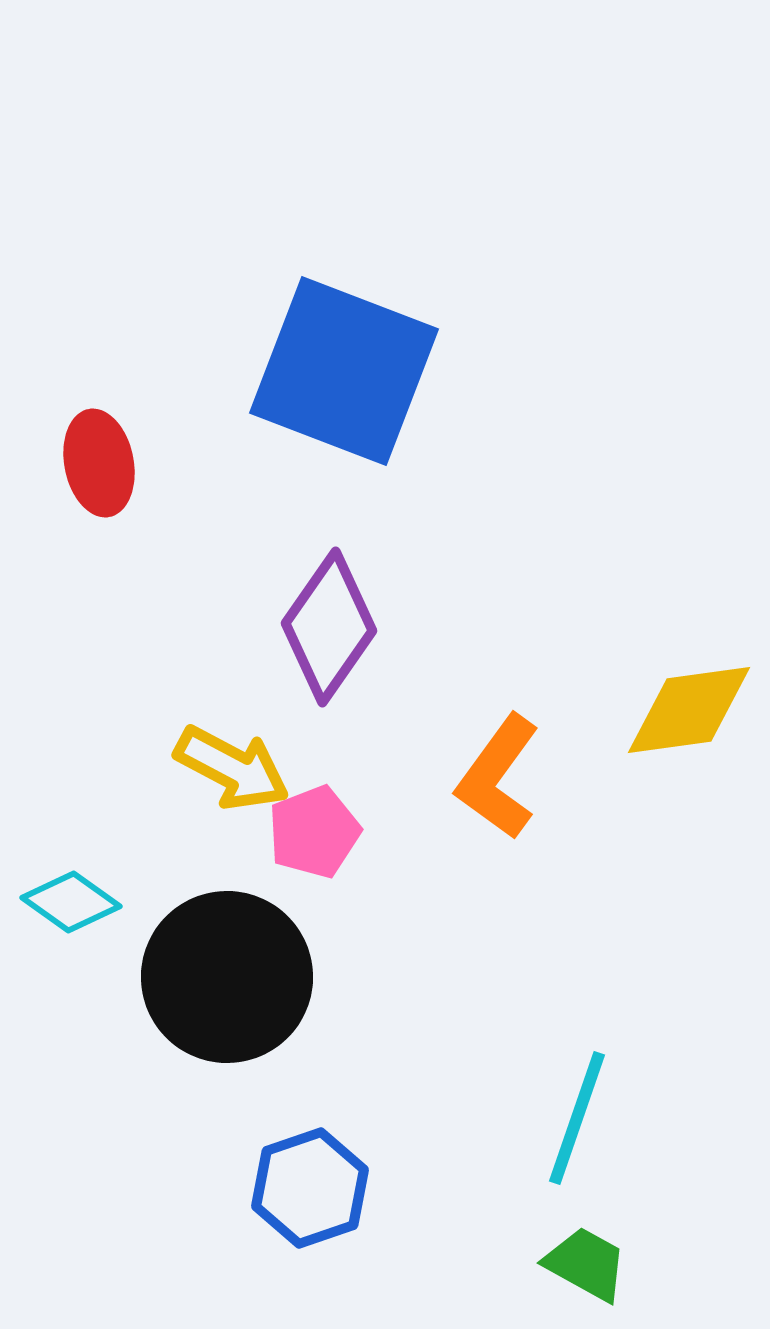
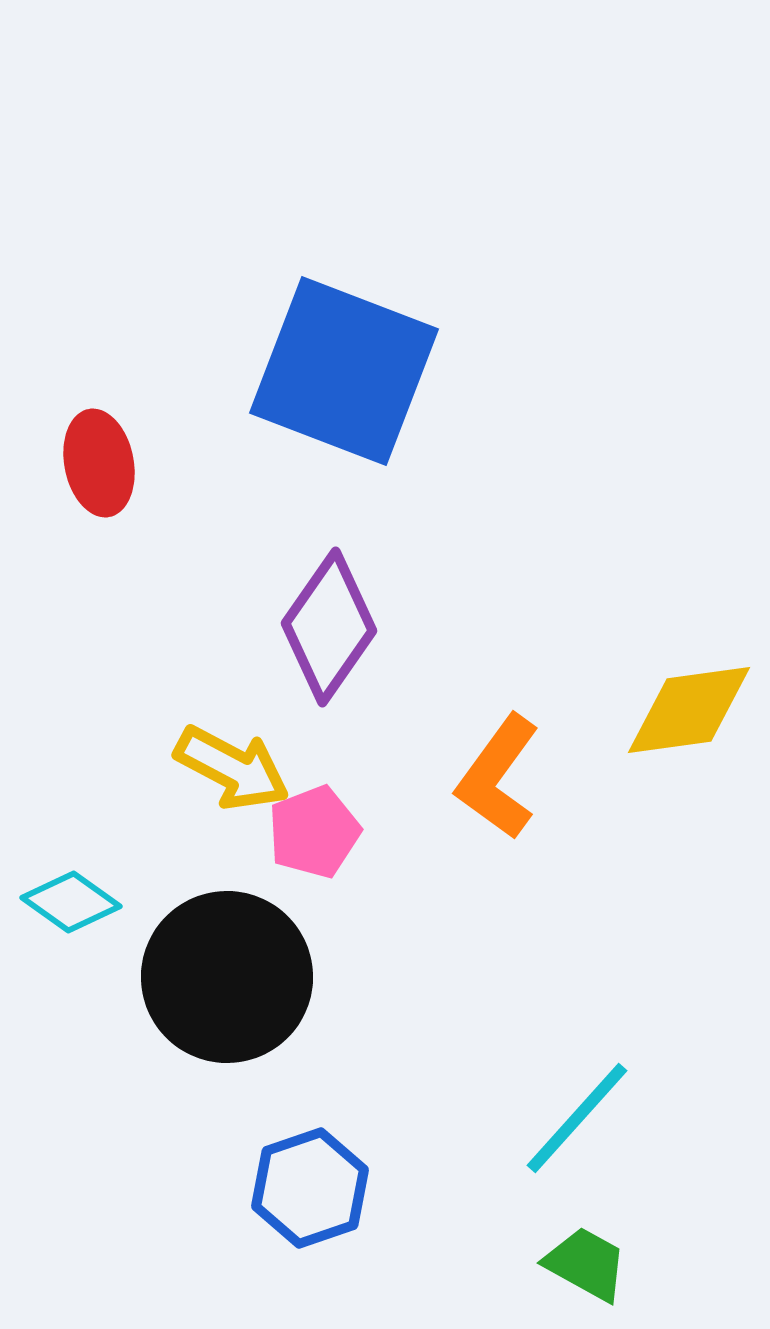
cyan line: rotated 23 degrees clockwise
